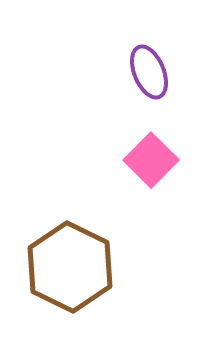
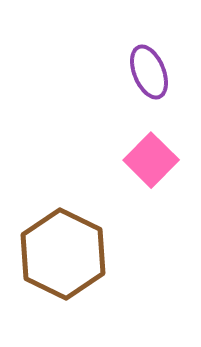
brown hexagon: moved 7 px left, 13 px up
